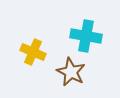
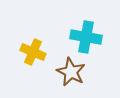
cyan cross: moved 1 px down
